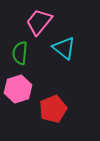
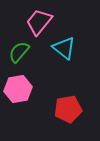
green semicircle: moved 1 px left, 1 px up; rotated 35 degrees clockwise
pink hexagon: rotated 8 degrees clockwise
red pentagon: moved 15 px right; rotated 12 degrees clockwise
